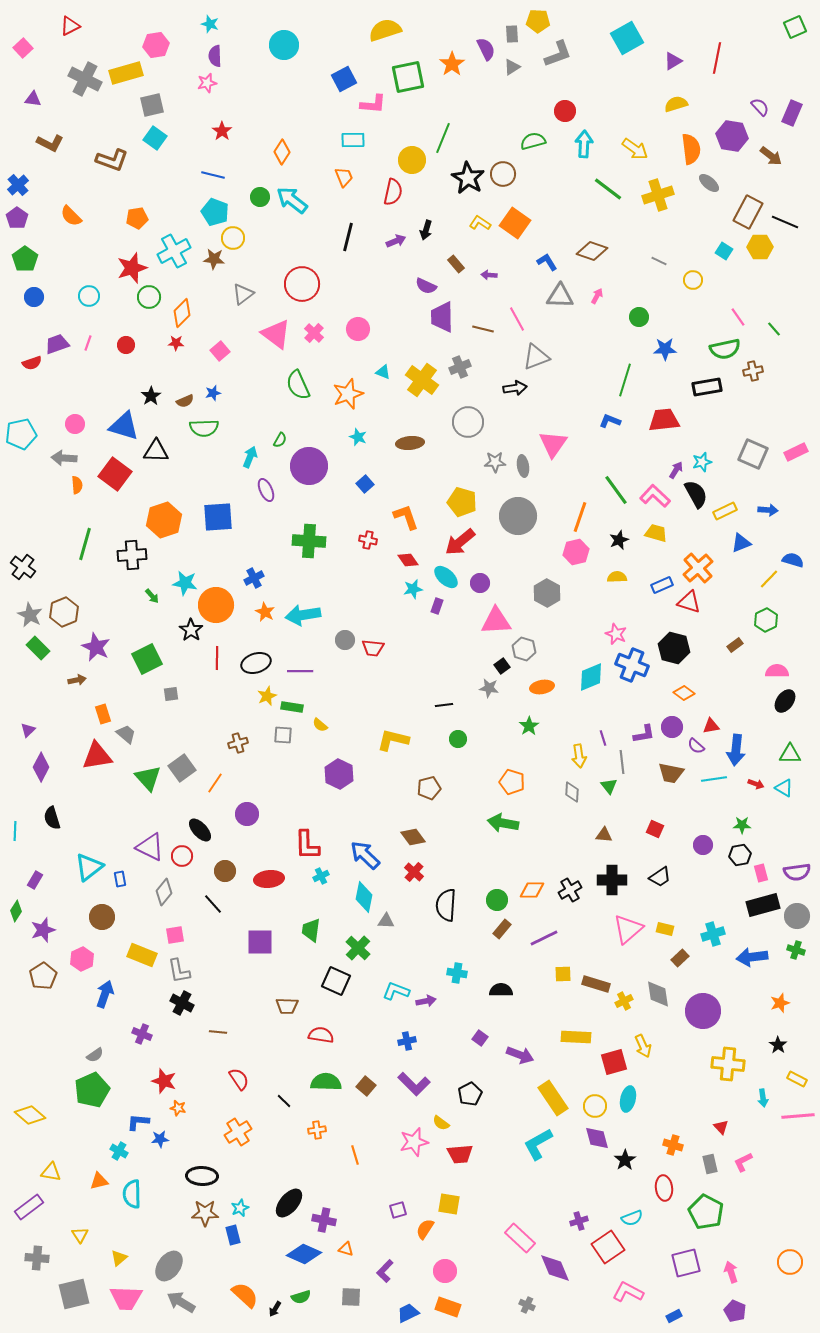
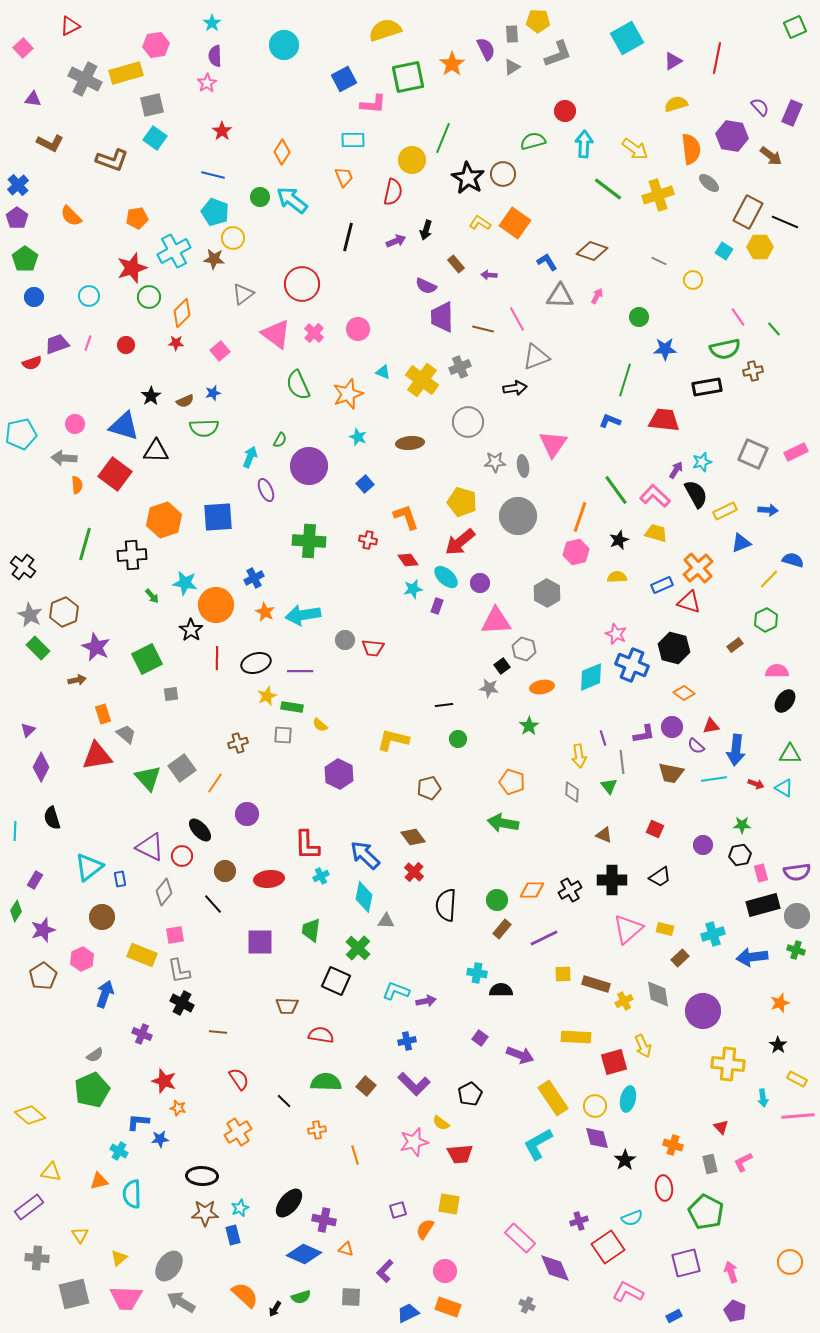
cyan star at (210, 24): moved 2 px right, 1 px up; rotated 18 degrees clockwise
pink star at (207, 83): rotated 18 degrees counterclockwise
red trapezoid at (664, 420): rotated 12 degrees clockwise
brown triangle at (604, 835): rotated 18 degrees clockwise
cyan cross at (457, 973): moved 20 px right
